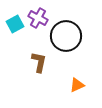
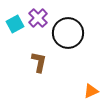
purple cross: rotated 18 degrees clockwise
black circle: moved 2 px right, 3 px up
orange triangle: moved 14 px right, 6 px down
